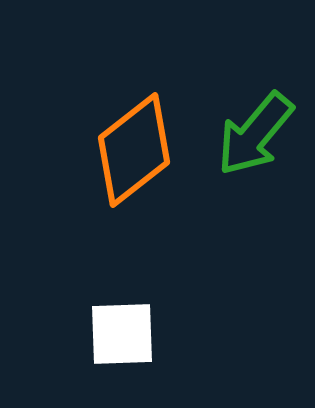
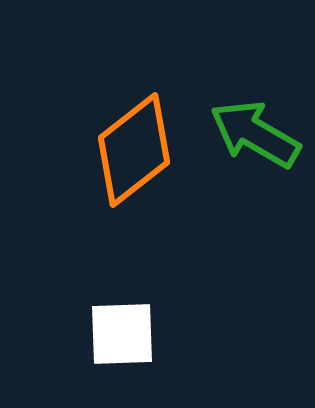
green arrow: rotated 80 degrees clockwise
